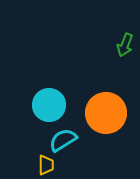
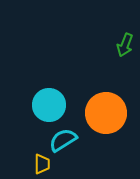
yellow trapezoid: moved 4 px left, 1 px up
